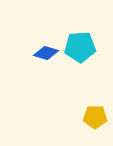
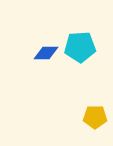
blue diamond: rotated 15 degrees counterclockwise
